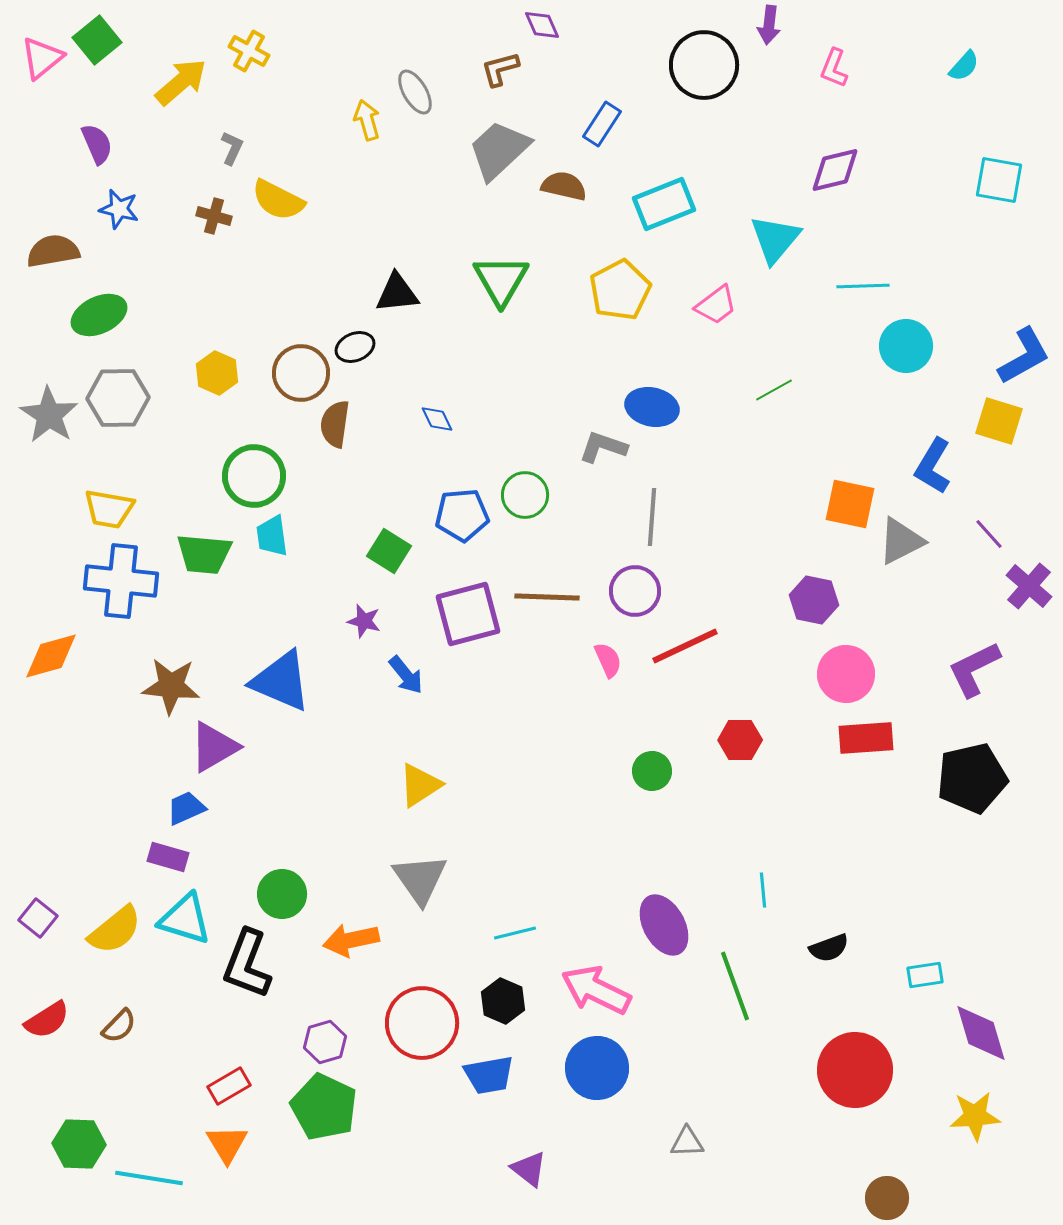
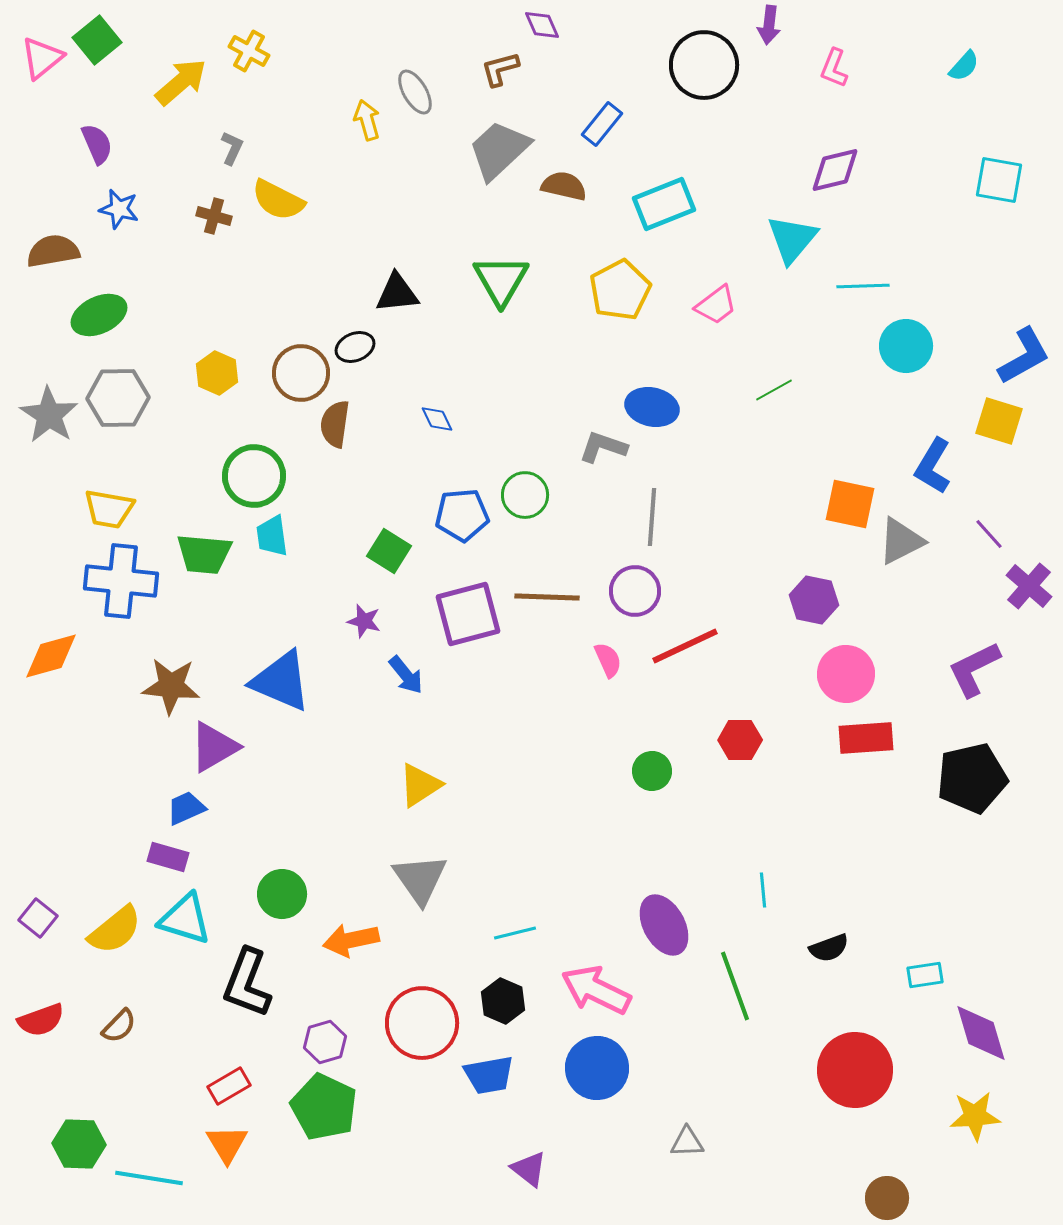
blue rectangle at (602, 124): rotated 6 degrees clockwise
cyan triangle at (775, 239): moved 17 px right
black L-shape at (247, 964): moved 19 px down
red semicircle at (47, 1020): moved 6 px left; rotated 12 degrees clockwise
